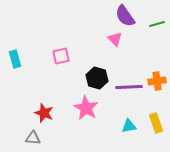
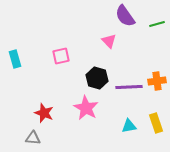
pink triangle: moved 6 px left, 2 px down
